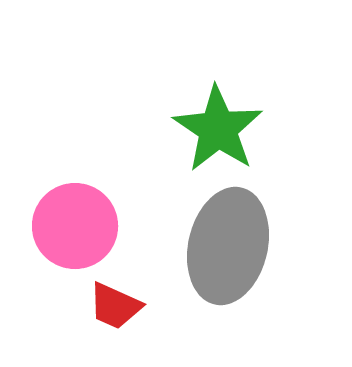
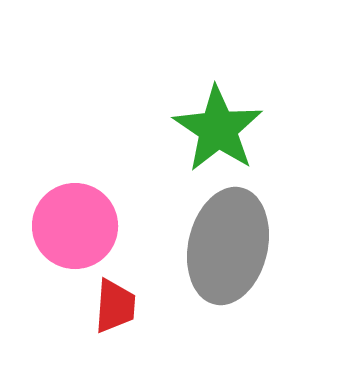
red trapezoid: rotated 110 degrees counterclockwise
